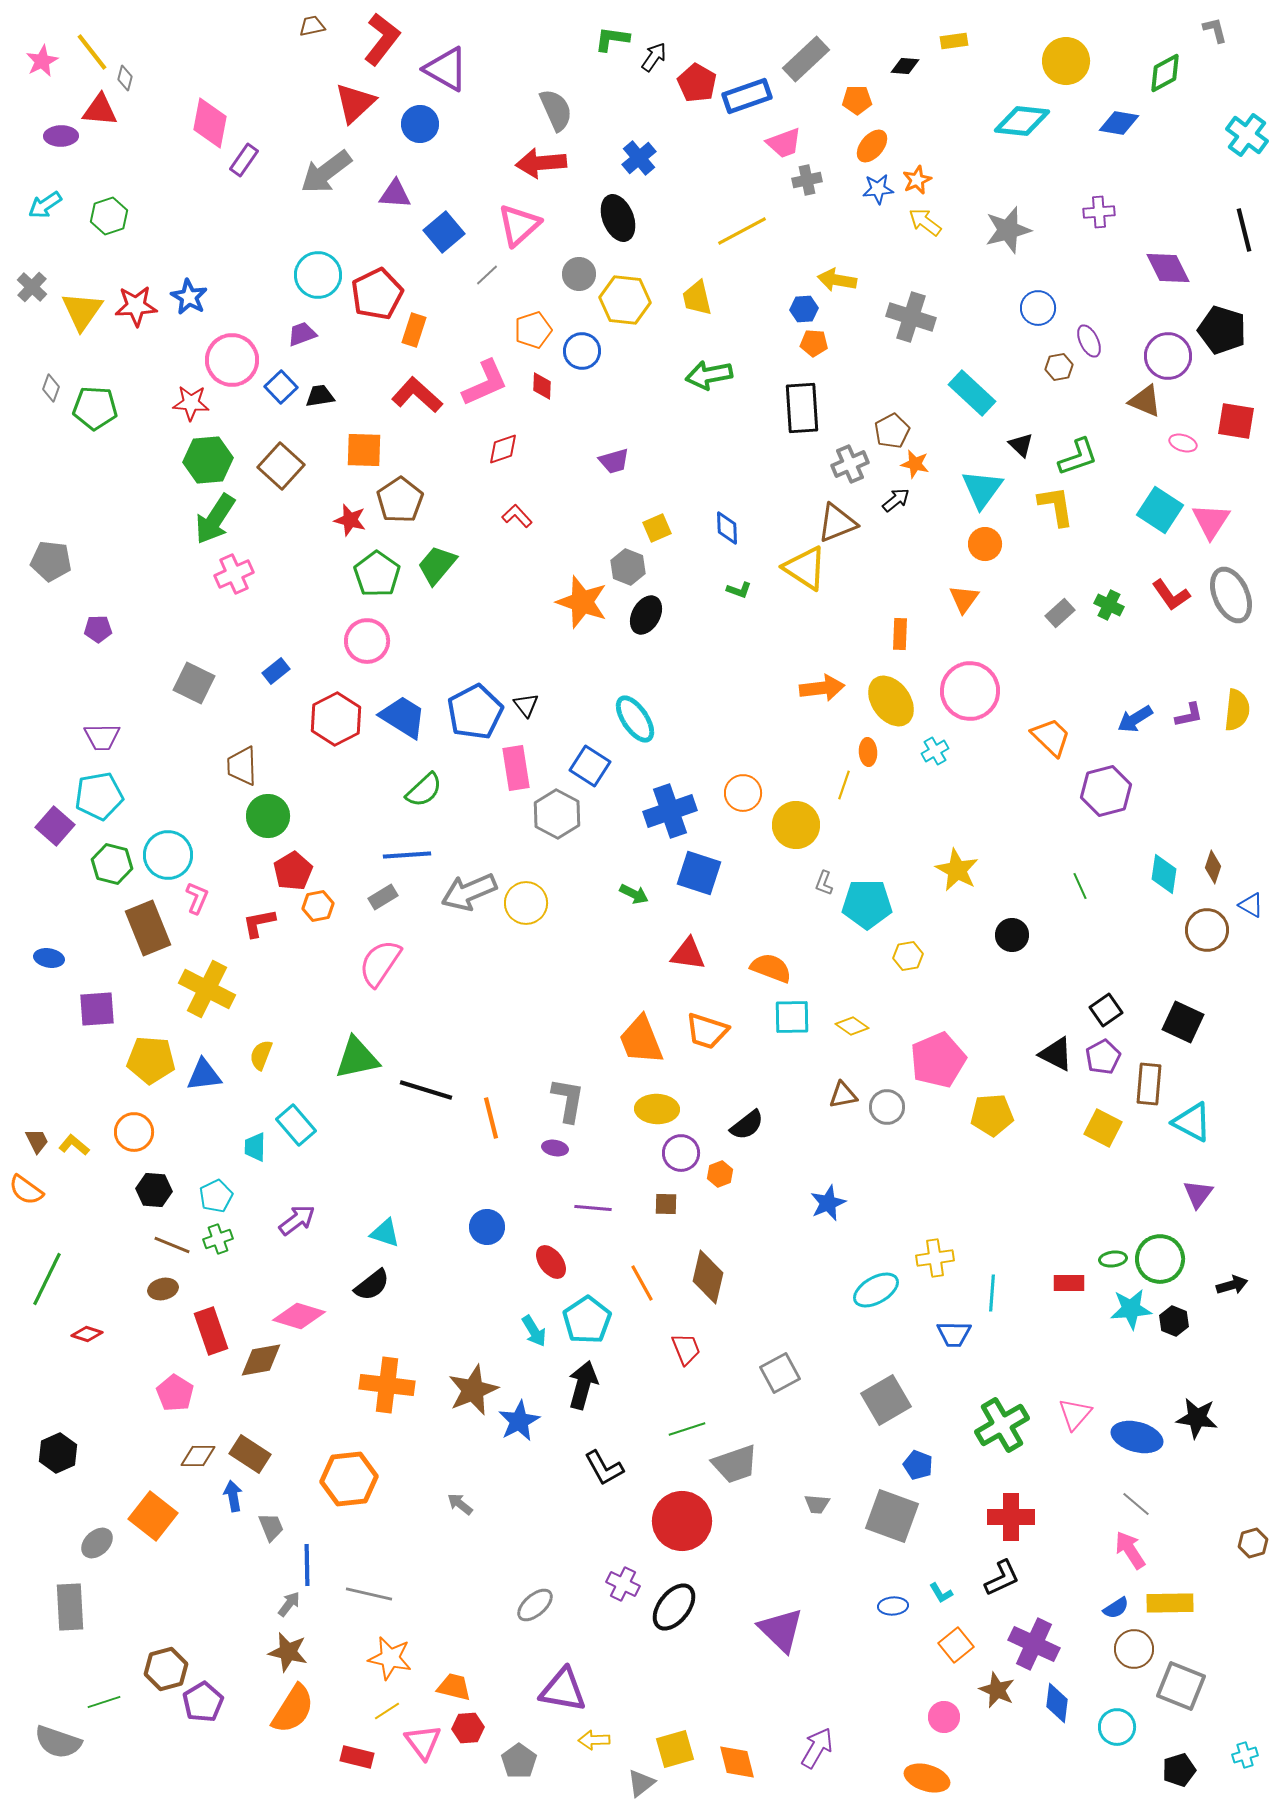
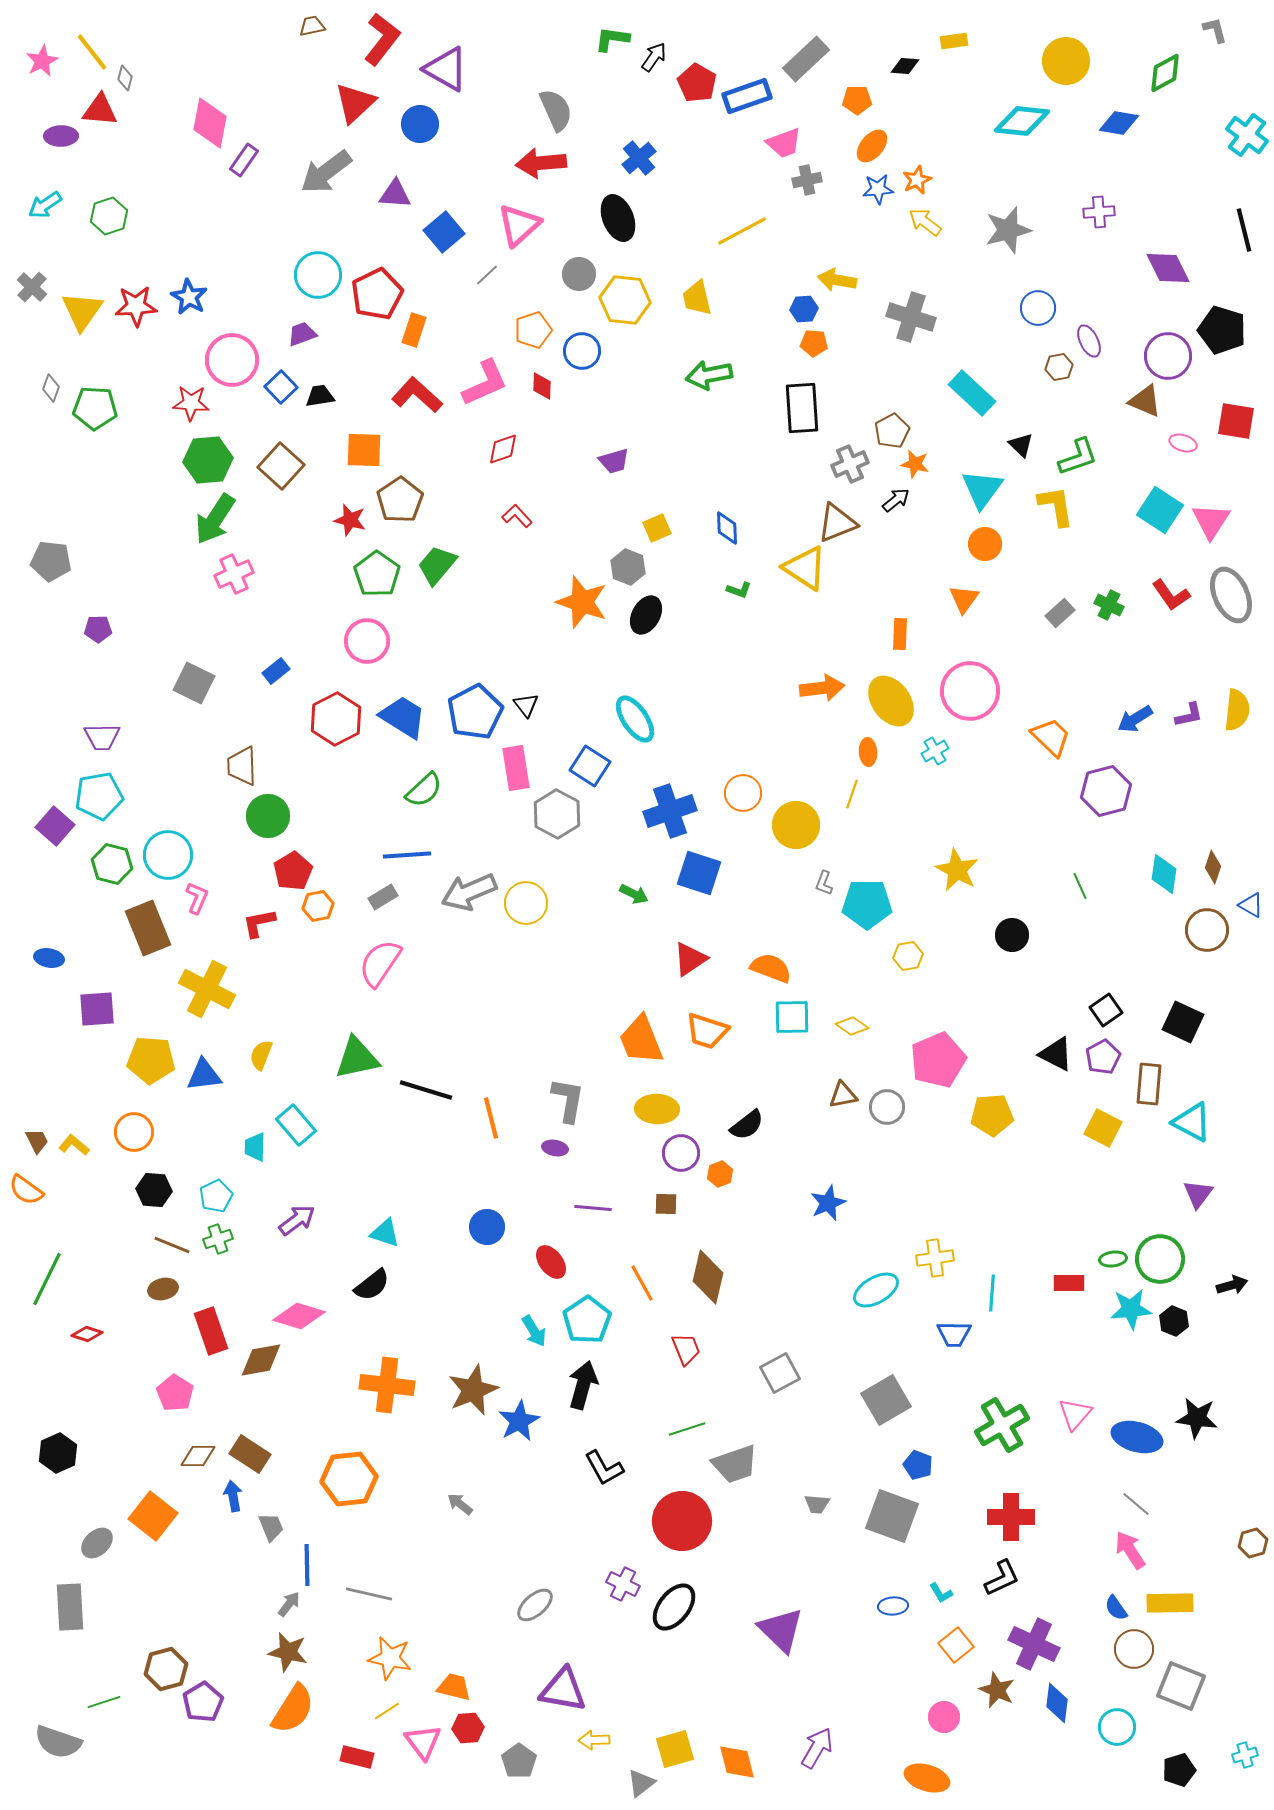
yellow line at (844, 785): moved 8 px right, 9 px down
red triangle at (688, 954): moved 2 px right, 5 px down; rotated 42 degrees counterclockwise
blue semicircle at (1116, 1608): rotated 88 degrees clockwise
